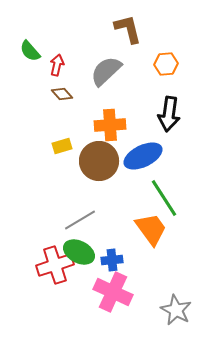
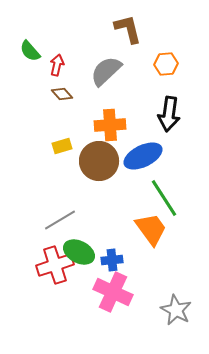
gray line: moved 20 px left
